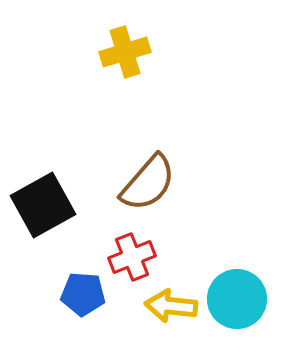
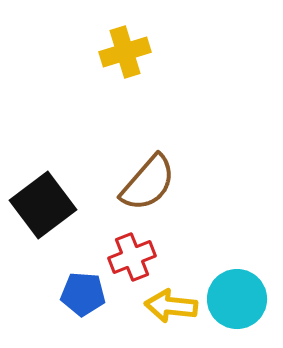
black square: rotated 8 degrees counterclockwise
